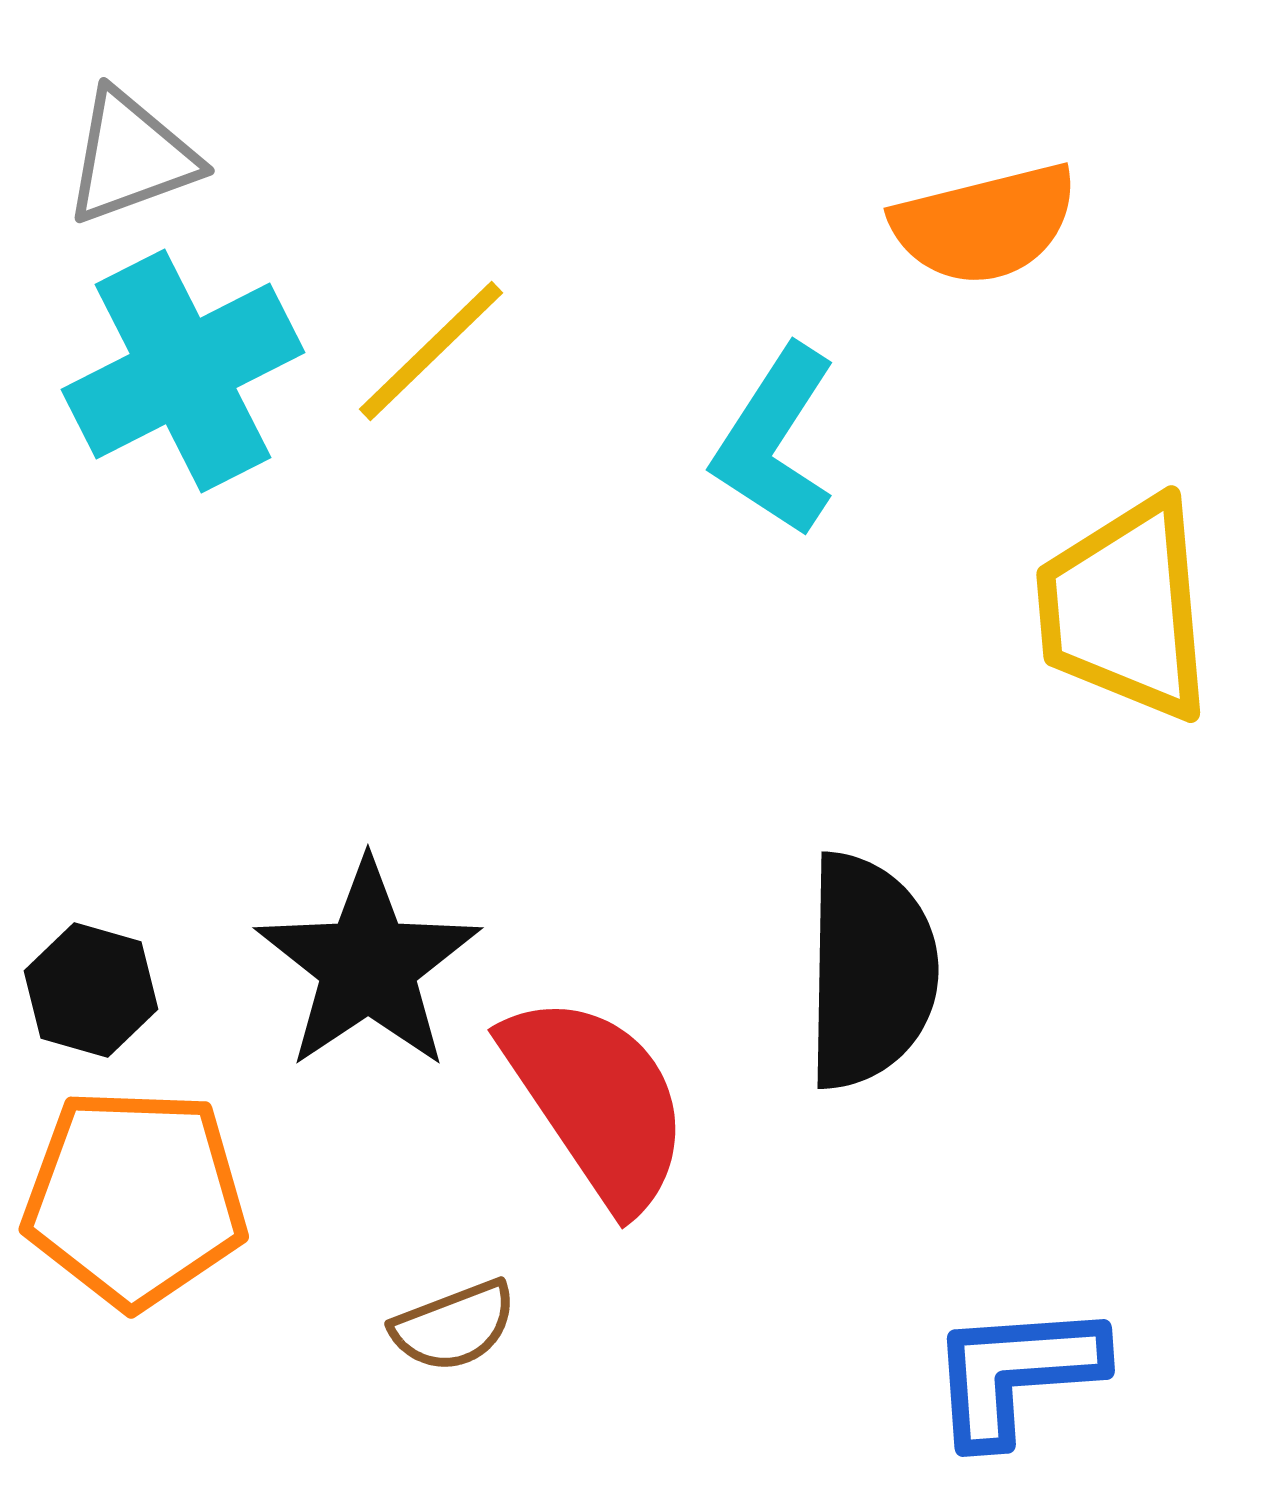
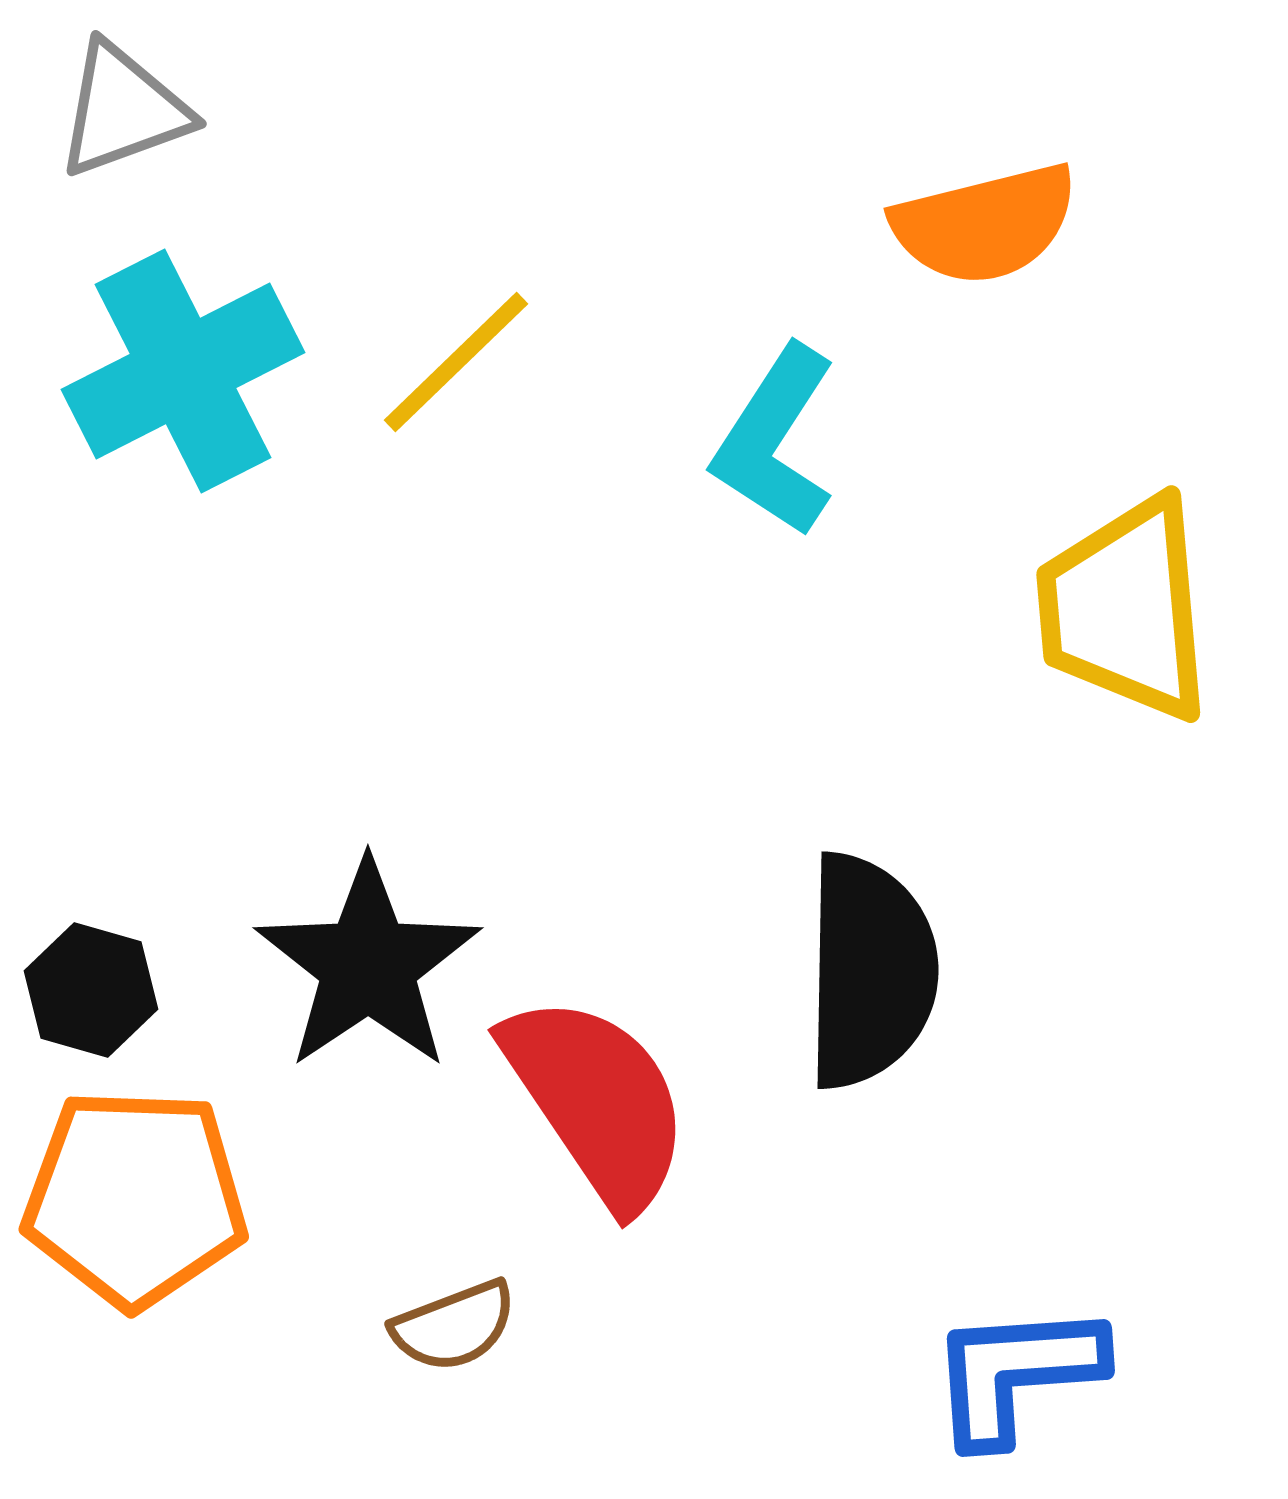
gray triangle: moved 8 px left, 47 px up
yellow line: moved 25 px right, 11 px down
